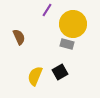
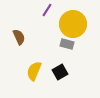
yellow semicircle: moved 1 px left, 5 px up
